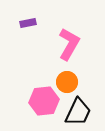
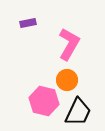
orange circle: moved 2 px up
pink hexagon: rotated 20 degrees clockwise
